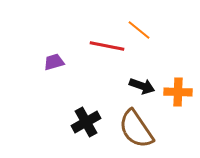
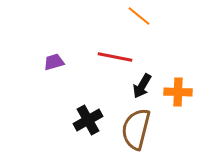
orange line: moved 14 px up
red line: moved 8 px right, 11 px down
black arrow: rotated 100 degrees clockwise
black cross: moved 2 px right, 2 px up
brown semicircle: rotated 48 degrees clockwise
